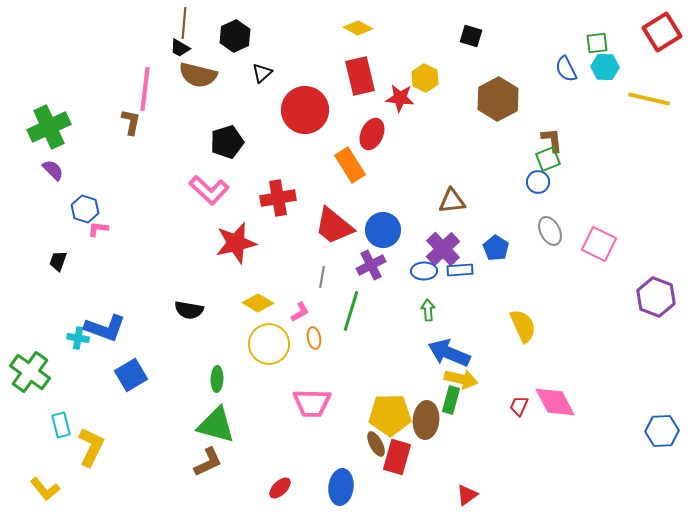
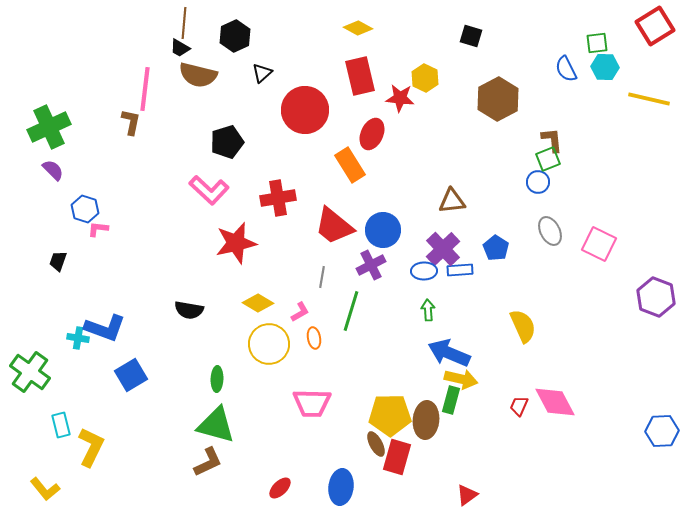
red square at (662, 32): moved 7 px left, 6 px up
